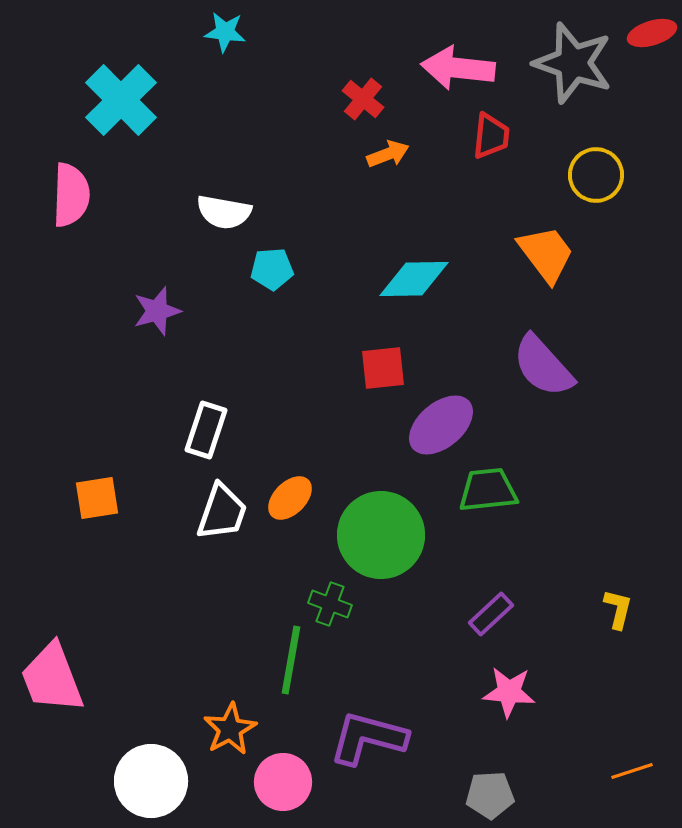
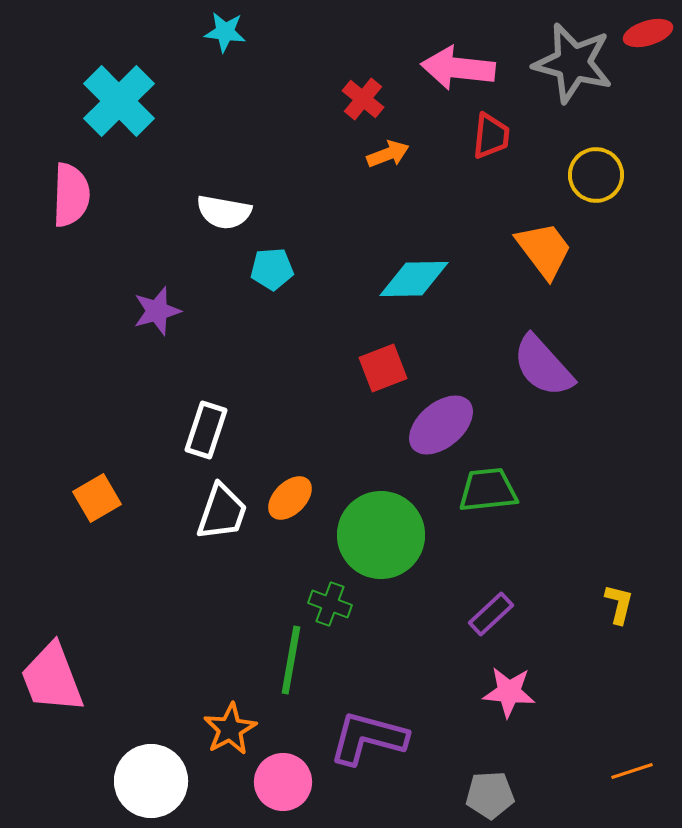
red ellipse: moved 4 px left
gray star: rotated 4 degrees counterclockwise
cyan cross: moved 2 px left, 1 px down
orange trapezoid: moved 2 px left, 4 px up
red square: rotated 15 degrees counterclockwise
orange square: rotated 21 degrees counterclockwise
yellow L-shape: moved 1 px right, 5 px up
